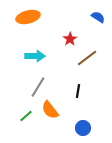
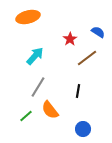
blue semicircle: moved 15 px down
cyan arrow: rotated 48 degrees counterclockwise
blue circle: moved 1 px down
